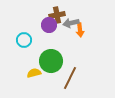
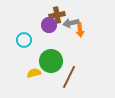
brown line: moved 1 px left, 1 px up
